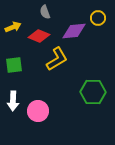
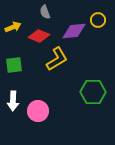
yellow circle: moved 2 px down
